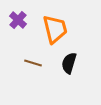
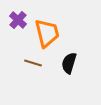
orange trapezoid: moved 8 px left, 4 px down
